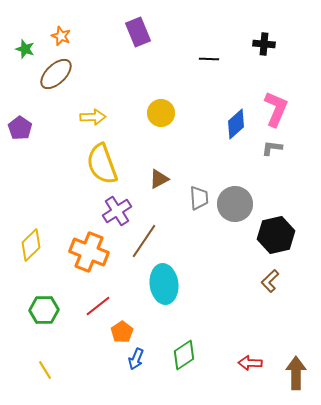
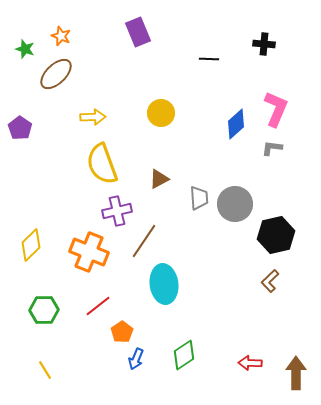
purple cross: rotated 20 degrees clockwise
